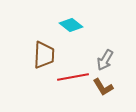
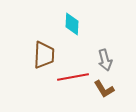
cyan diamond: moved 1 px right, 1 px up; rotated 55 degrees clockwise
gray arrow: rotated 45 degrees counterclockwise
brown L-shape: moved 1 px right, 2 px down
